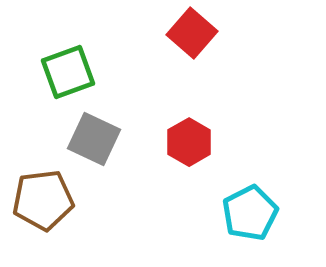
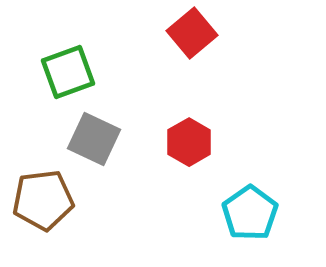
red square: rotated 9 degrees clockwise
cyan pentagon: rotated 8 degrees counterclockwise
